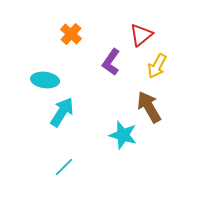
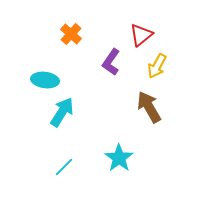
cyan star: moved 4 px left, 23 px down; rotated 20 degrees clockwise
